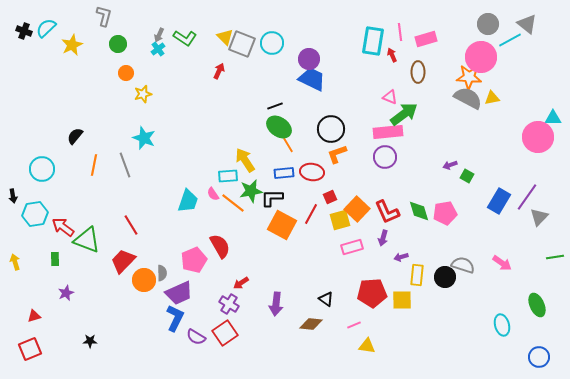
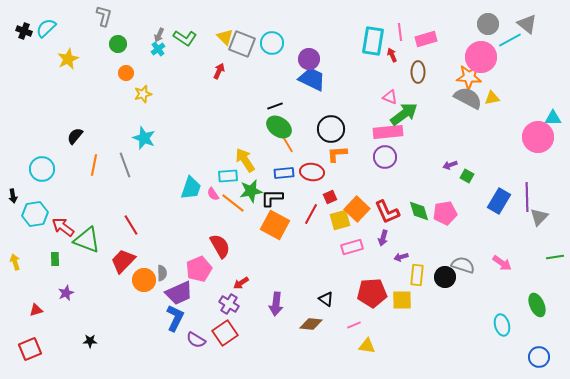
yellow star at (72, 45): moved 4 px left, 14 px down
orange L-shape at (337, 154): rotated 15 degrees clockwise
purple line at (527, 197): rotated 36 degrees counterclockwise
cyan trapezoid at (188, 201): moved 3 px right, 13 px up
orange square at (282, 225): moved 7 px left
pink pentagon at (194, 260): moved 5 px right, 9 px down
red triangle at (34, 316): moved 2 px right, 6 px up
purple semicircle at (196, 337): moved 3 px down
